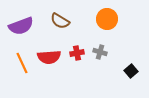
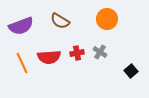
gray cross: rotated 16 degrees clockwise
